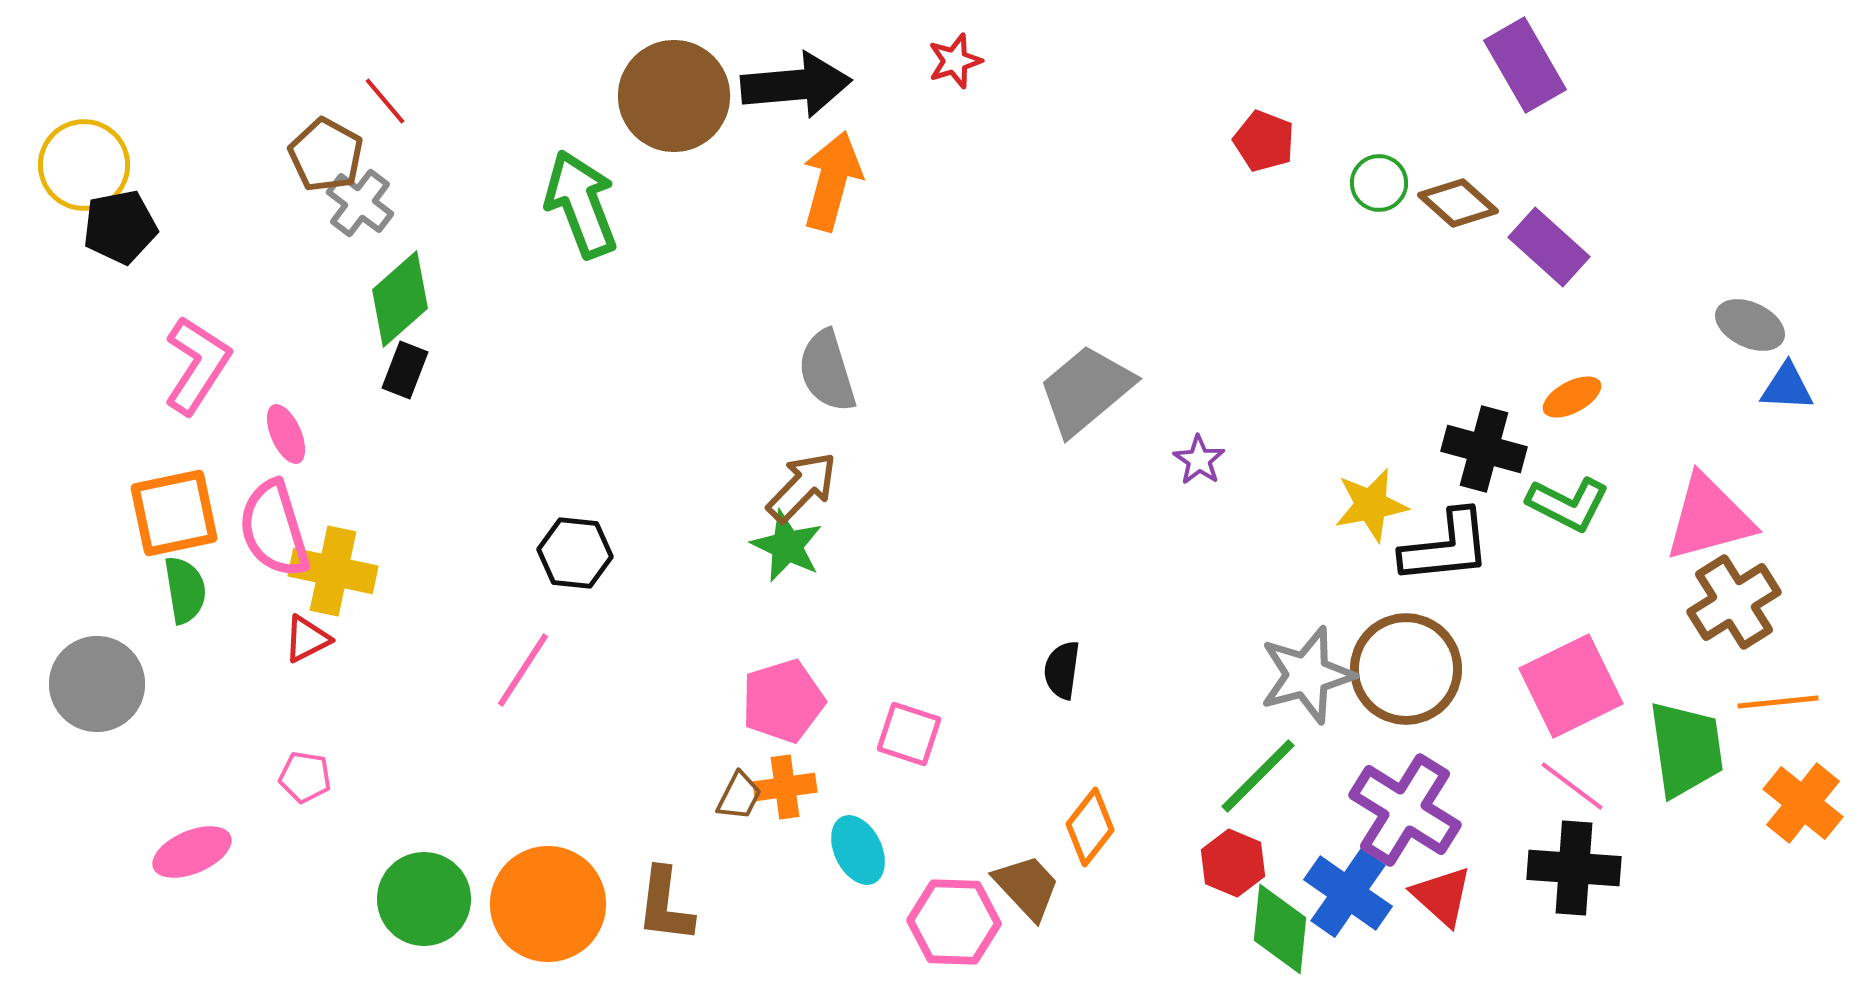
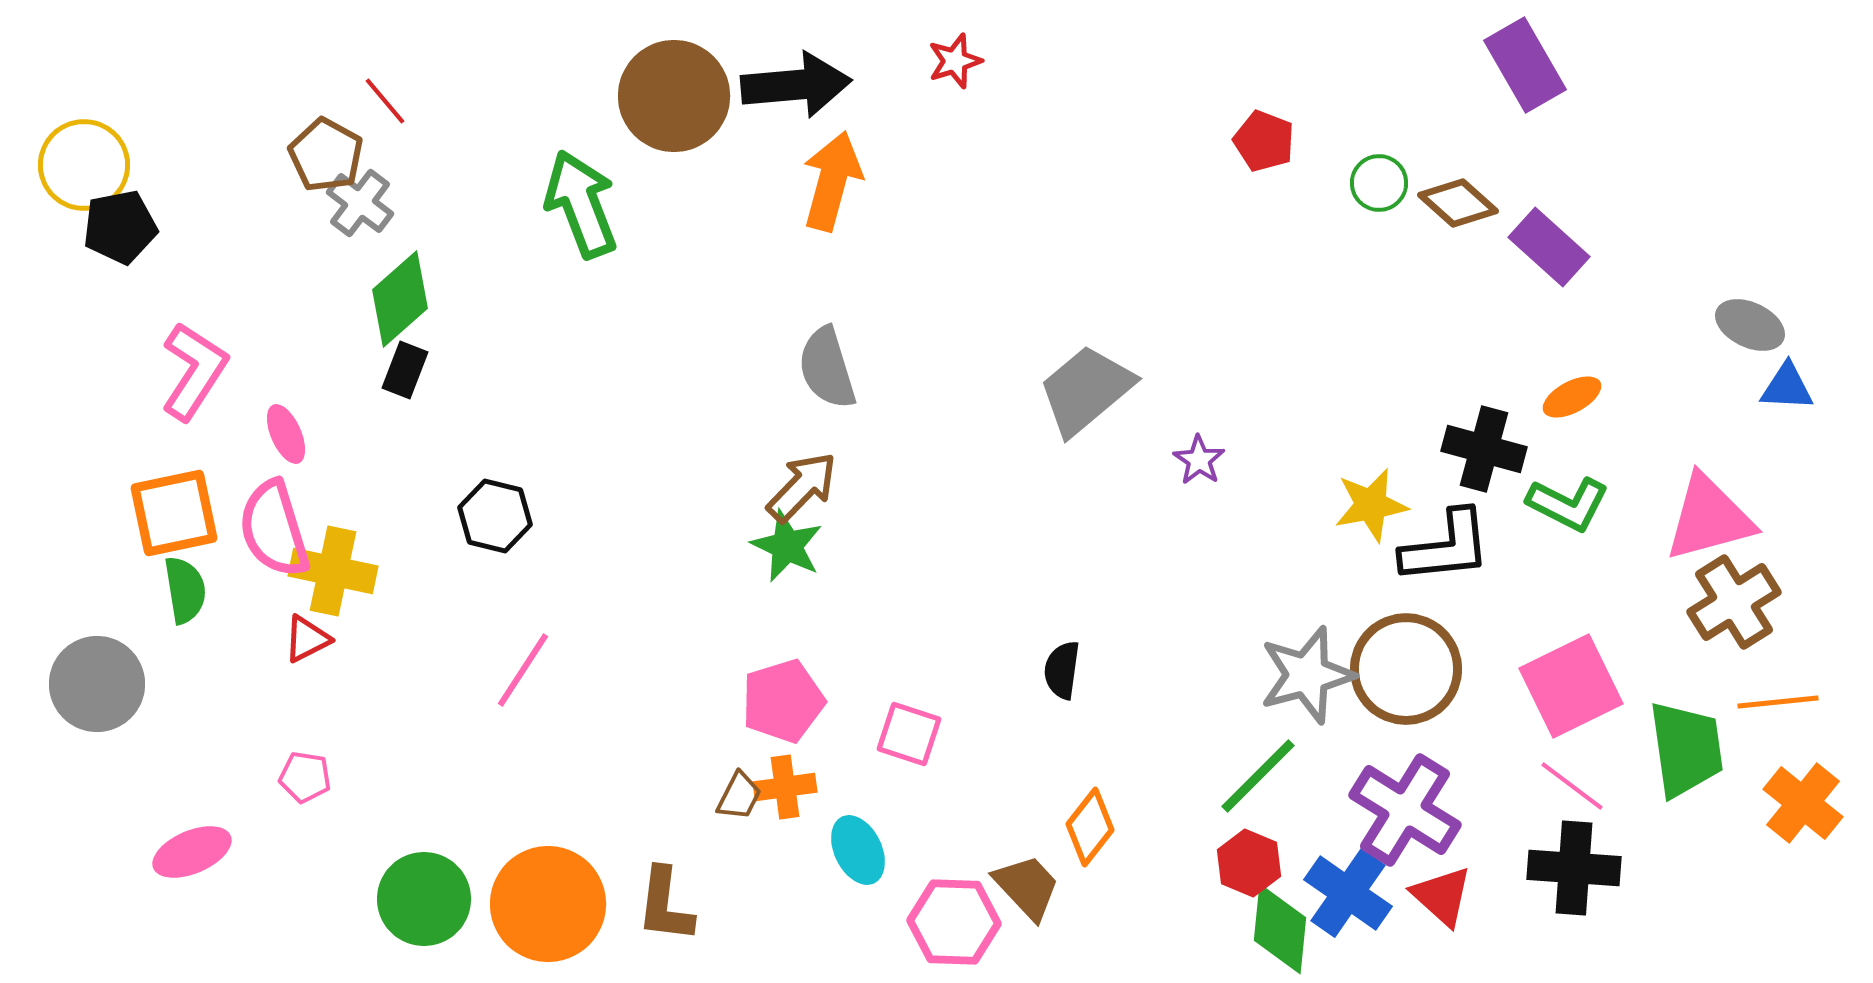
pink L-shape at (197, 365): moved 3 px left, 6 px down
gray semicircle at (827, 371): moved 3 px up
black hexagon at (575, 553): moved 80 px left, 37 px up; rotated 8 degrees clockwise
red hexagon at (1233, 863): moved 16 px right
